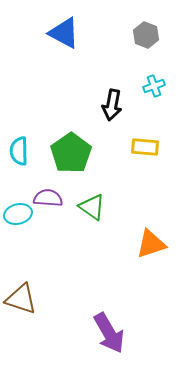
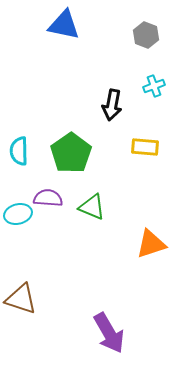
blue triangle: moved 8 px up; rotated 16 degrees counterclockwise
green triangle: rotated 12 degrees counterclockwise
